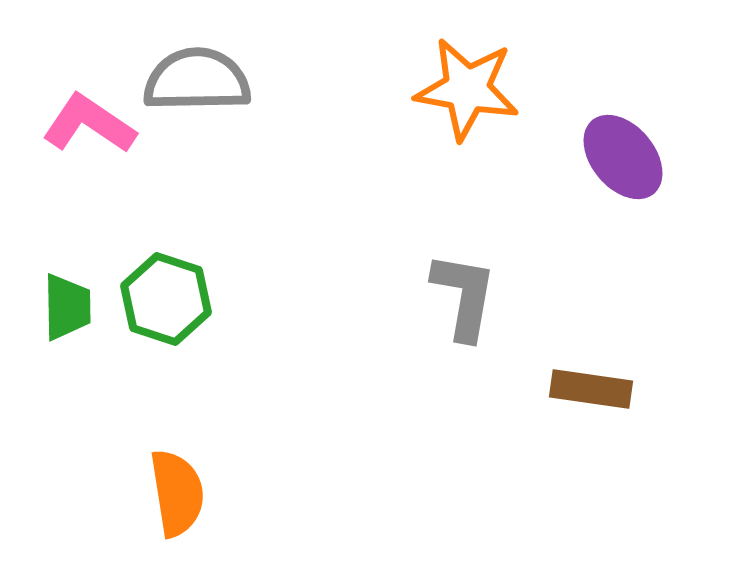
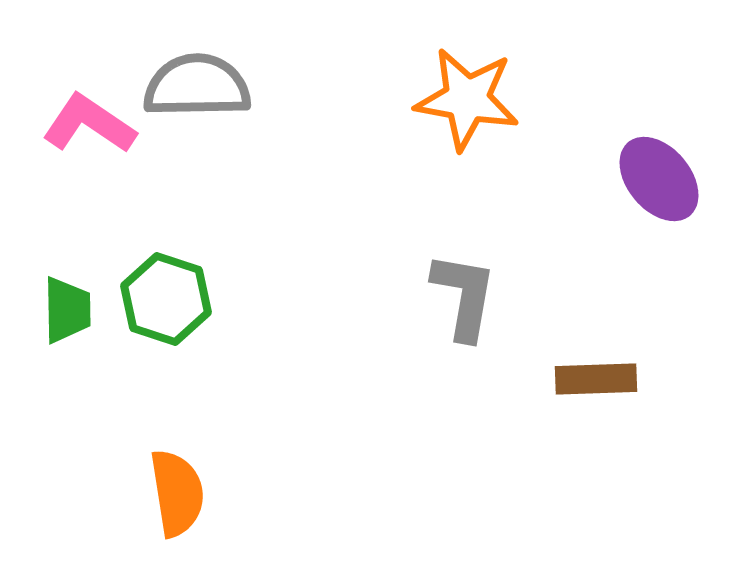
gray semicircle: moved 6 px down
orange star: moved 10 px down
purple ellipse: moved 36 px right, 22 px down
green trapezoid: moved 3 px down
brown rectangle: moved 5 px right, 10 px up; rotated 10 degrees counterclockwise
